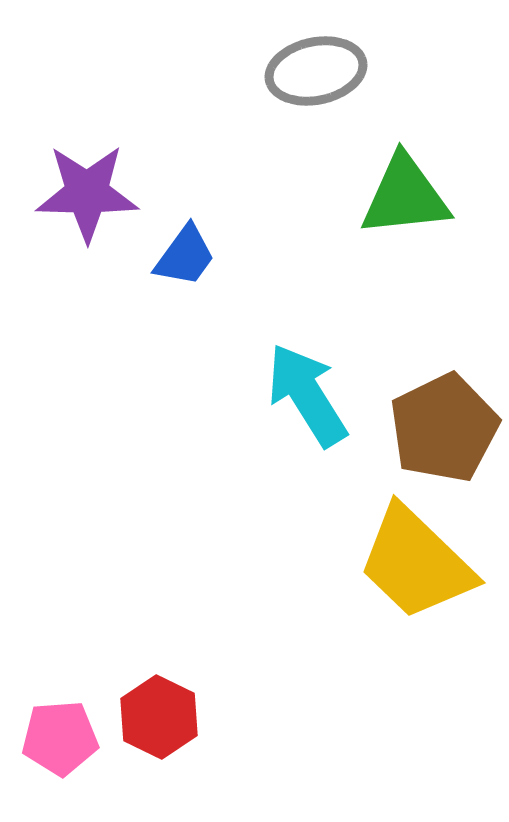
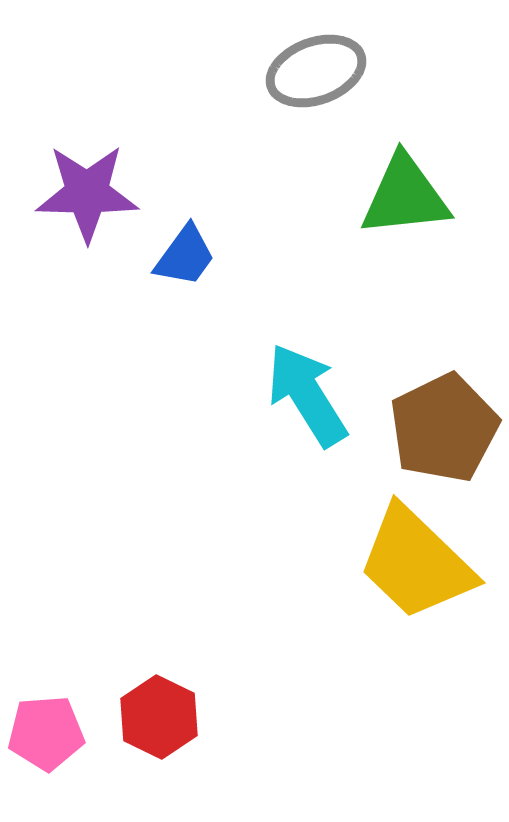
gray ellipse: rotated 8 degrees counterclockwise
pink pentagon: moved 14 px left, 5 px up
